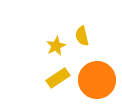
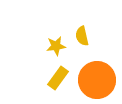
yellow star: rotated 18 degrees clockwise
yellow rectangle: rotated 20 degrees counterclockwise
